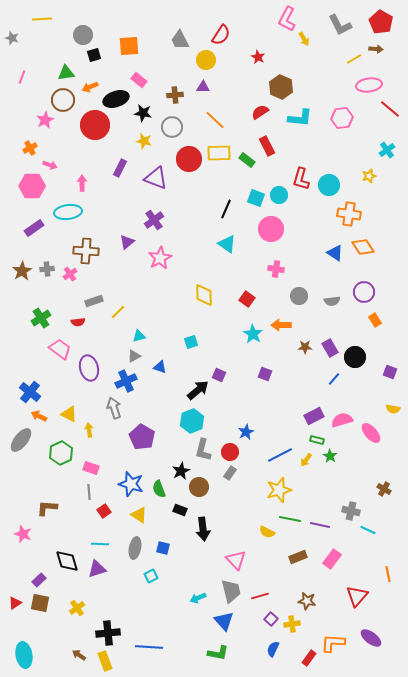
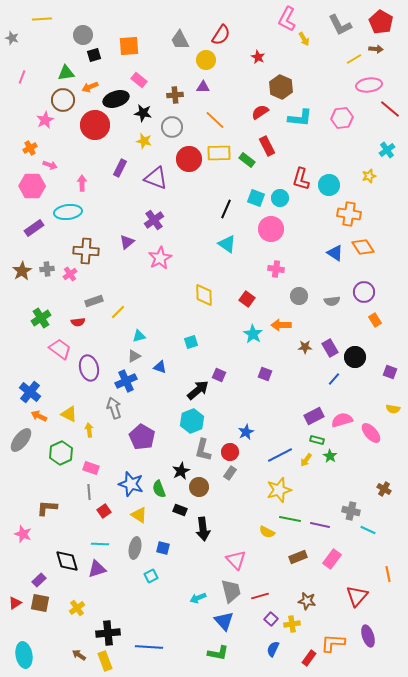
cyan circle at (279, 195): moved 1 px right, 3 px down
purple ellipse at (371, 638): moved 3 px left, 2 px up; rotated 35 degrees clockwise
